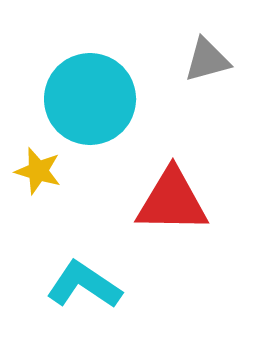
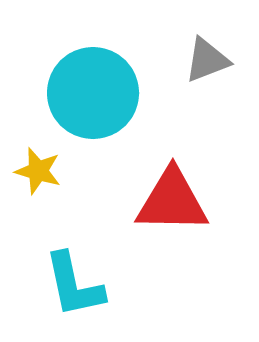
gray triangle: rotated 6 degrees counterclockwise
cyan circle: moved 3 px right, 6 px up
cyan L-shape: moved 10 px left; rotated 136 degrees counterclockwise
